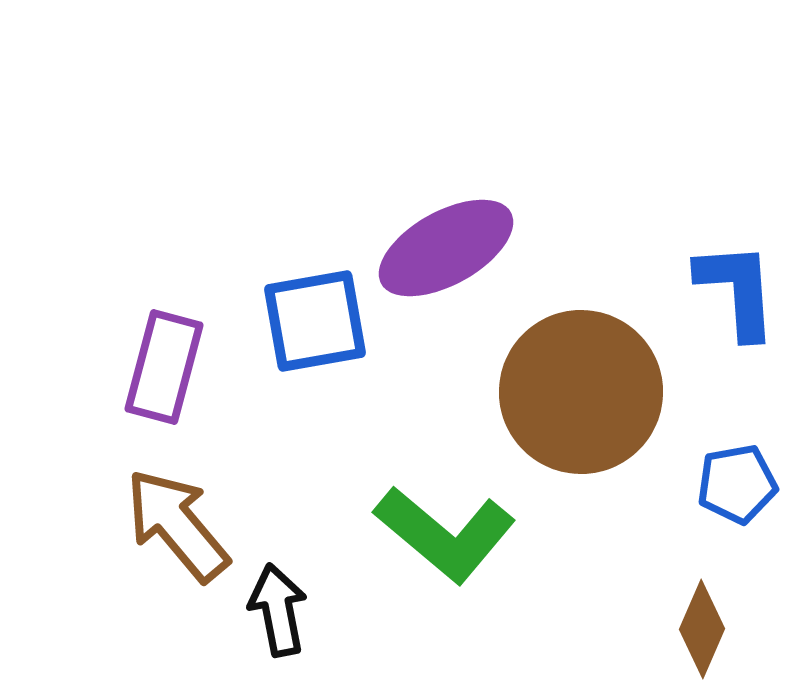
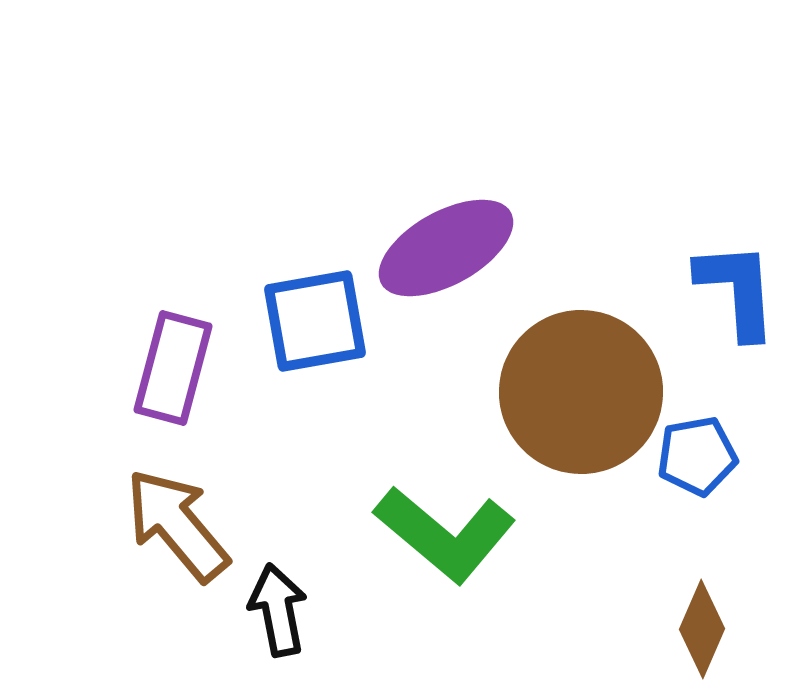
purple rectangle: moved 9 px right, 1 px down
blue pentagon: moved 40 px left, 28 px up
